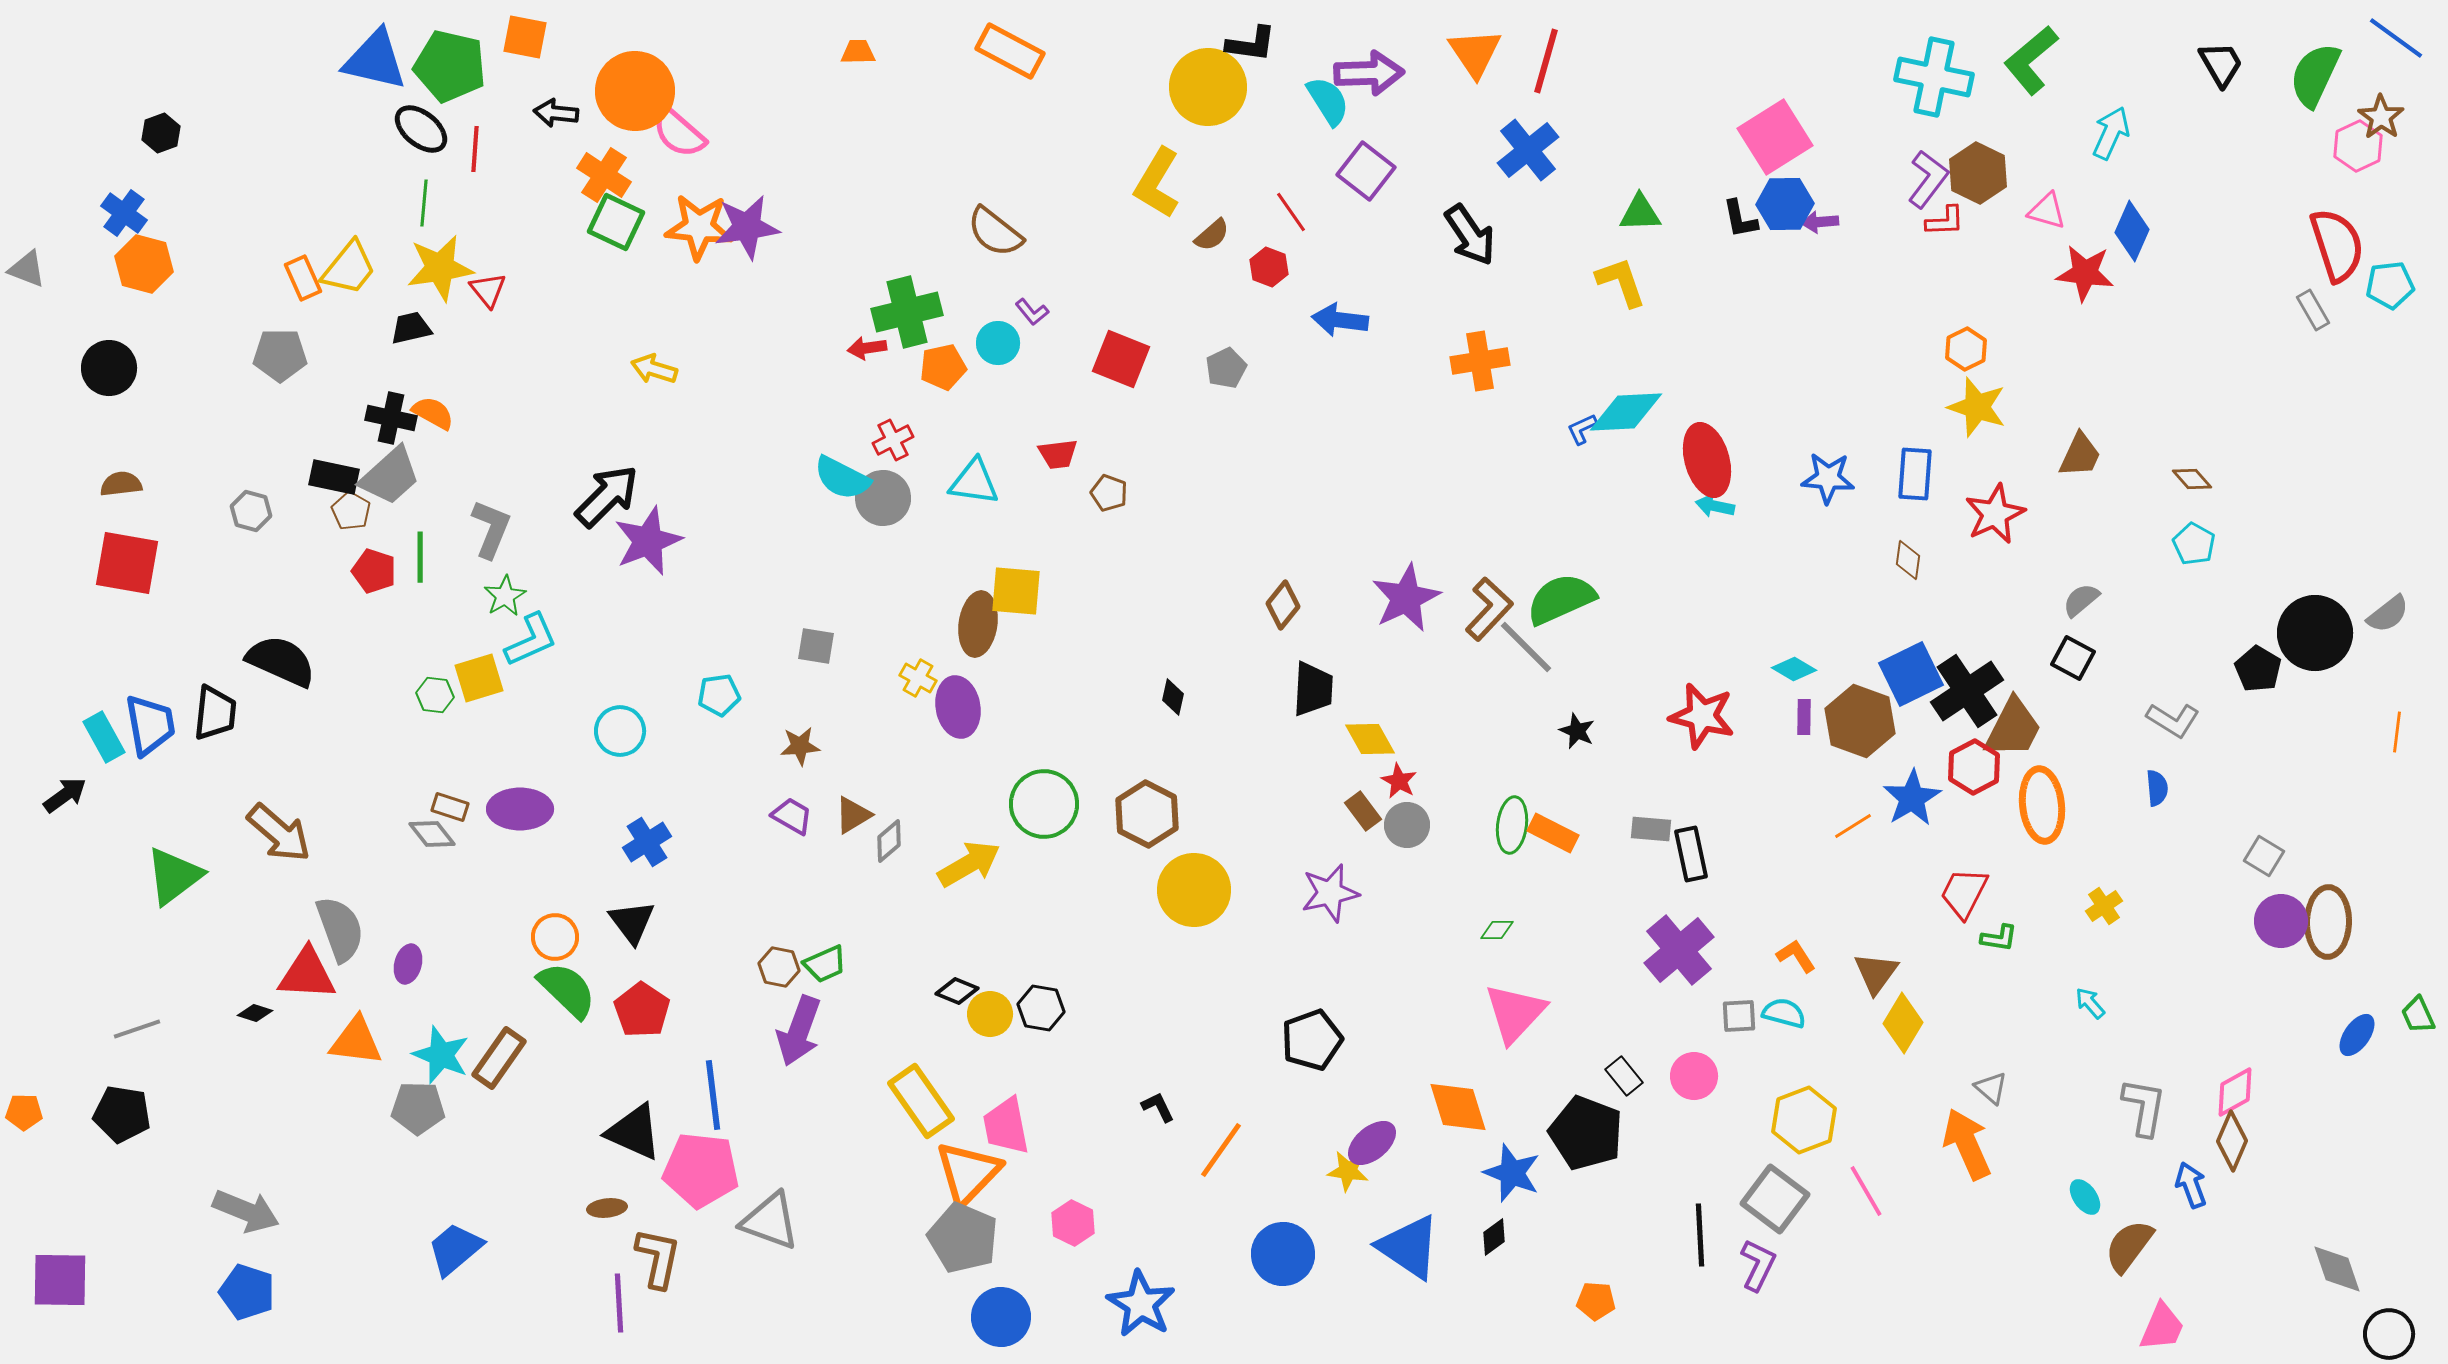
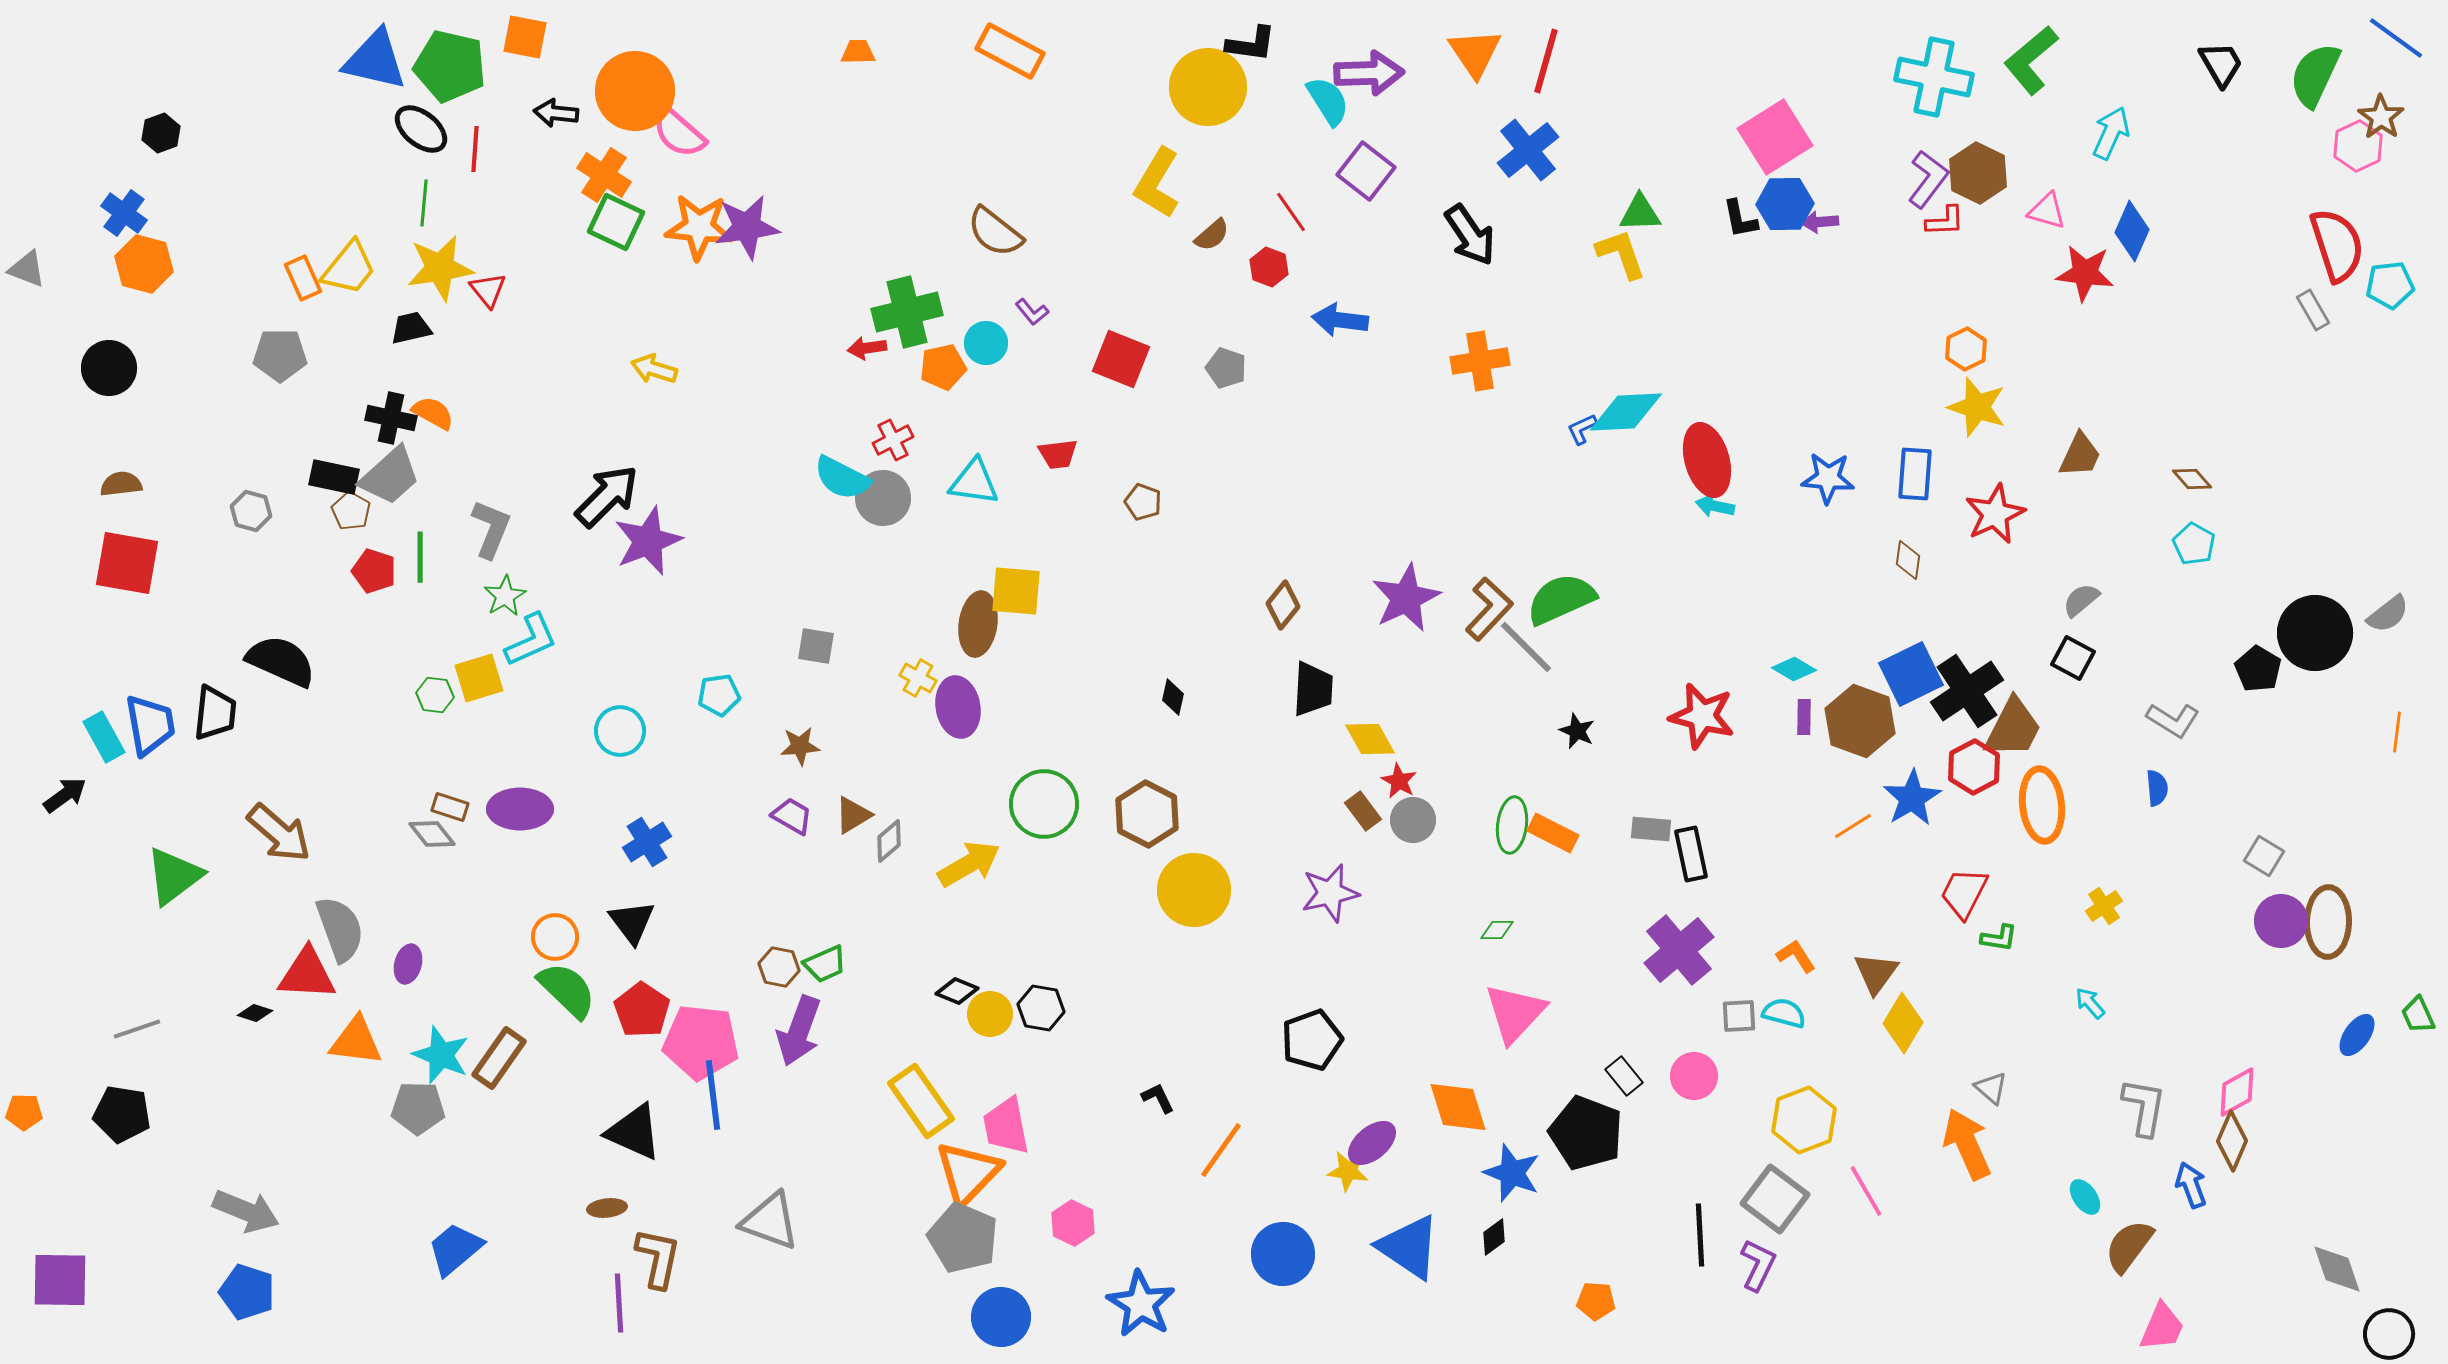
yellow L-shape at (1621, 282): moved 28 px up
cyan circle at (998, 343): moved 12 px left
gray pentagon at (1226, 368): rotated 27 degrees counterclockwise
brown pentagon at (1109, 493): moved 34 px right, 9 px down
gray circle at (1407, 825): moved 6 px right, 5 px up
pink diamond at (2235, 1092): moved 2 px right
black L-shape at (1158, 1107): moved 9 px up
pink pentagon at (701, 1170): moved 128 px up
